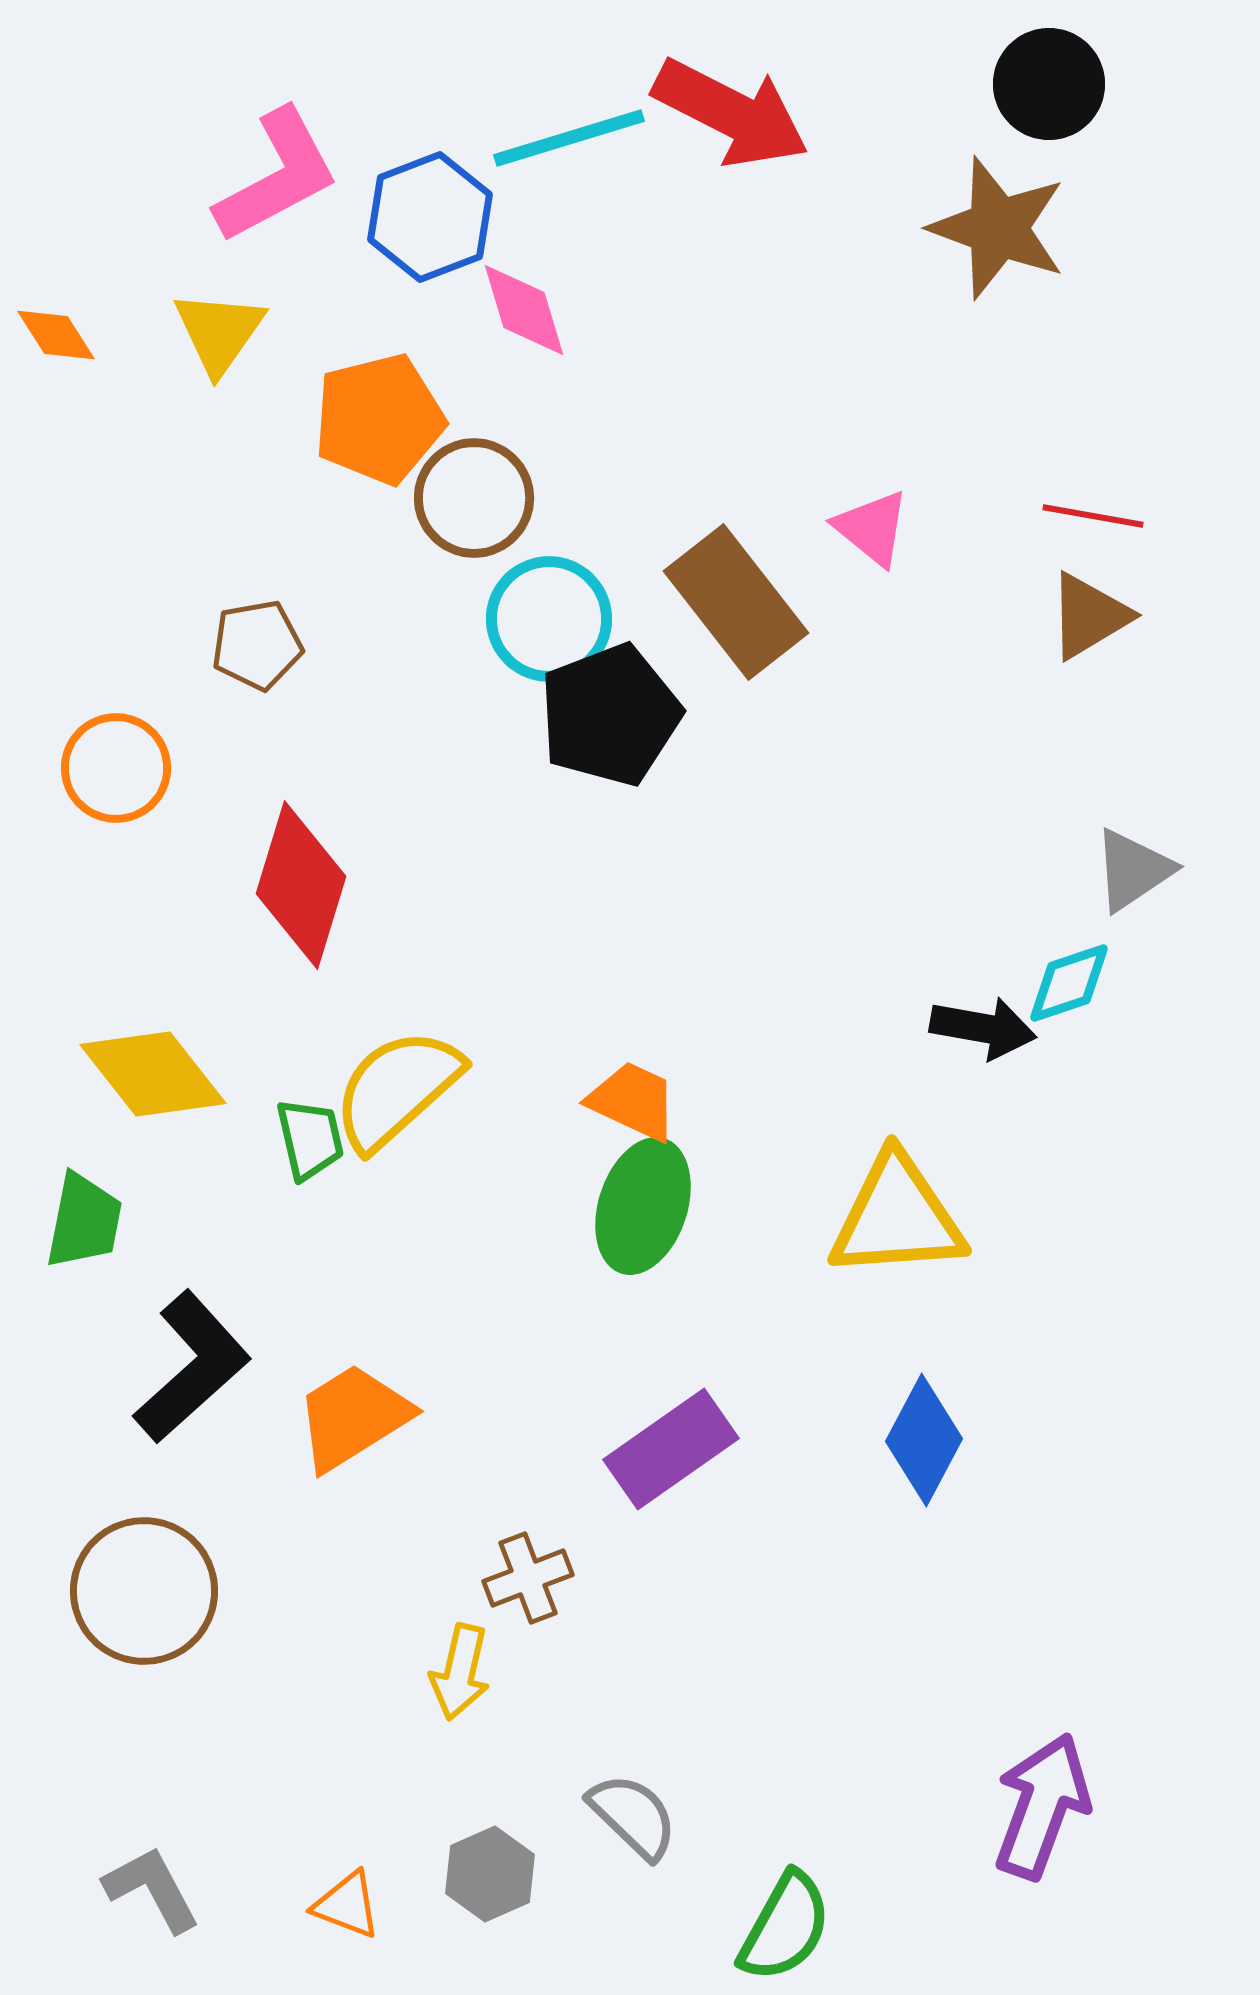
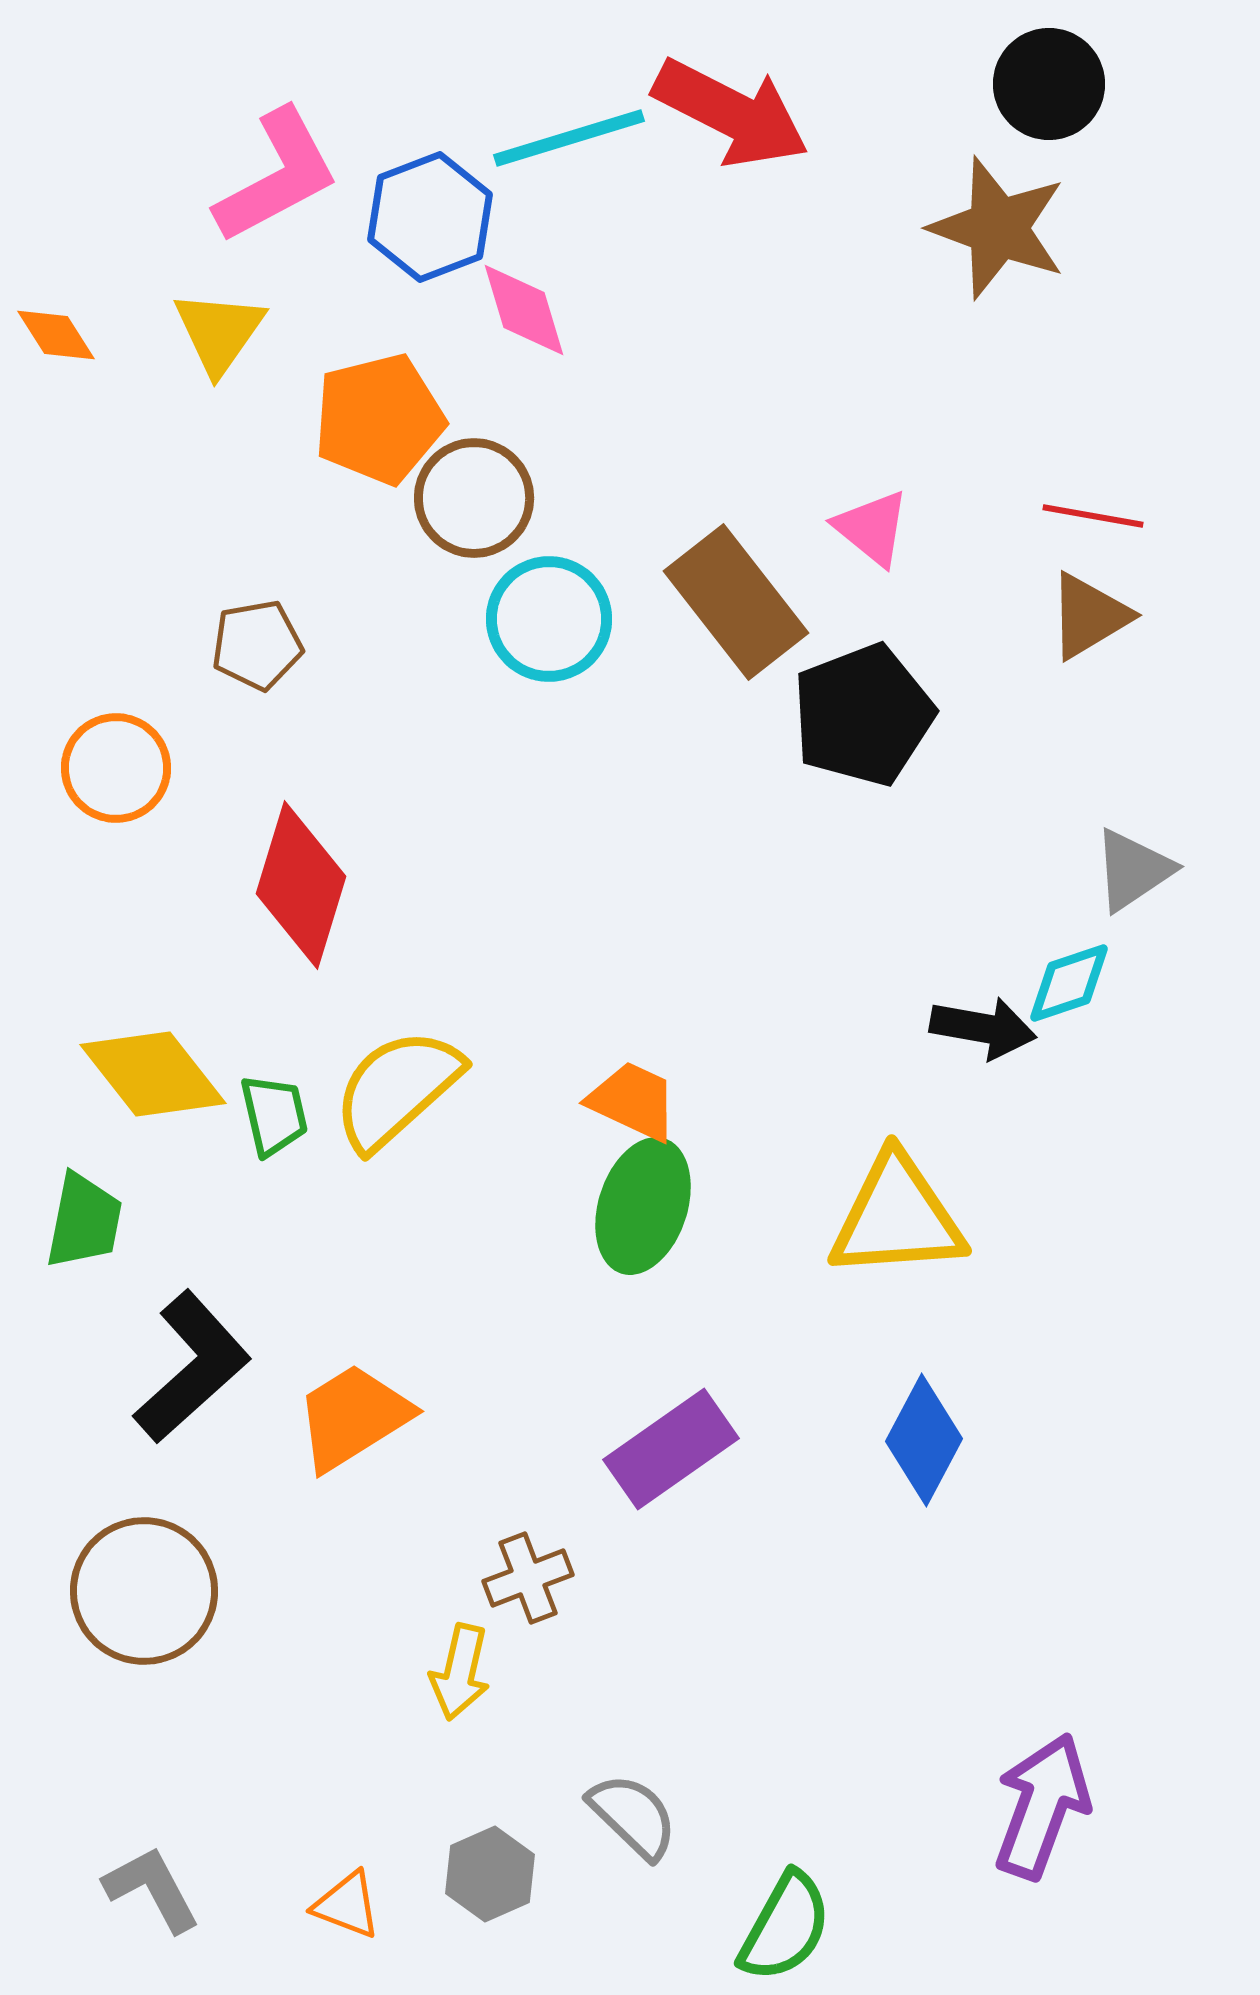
black pentagon at (610, 715): moved 253 px right
green trapezoid at (310, 1139): moved 36 px left, 24 px up
